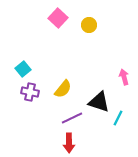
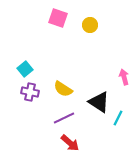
pink square: rotated 24 degrees counterclockwise
yellow circle: moved 1 px right
cyan square: moved 2 px right
yellow semicircle: rotated 84 degrees clockwise
black triangle: rotated 15 degrees clockwise
purple line: moved 8 px left
red arrow: moved 1 px right; rotated 48 degrees counterclockwise
